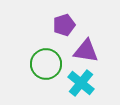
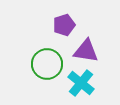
green circle: moved 1 px right
